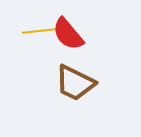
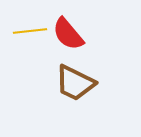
yellow line: moved 9 px left
